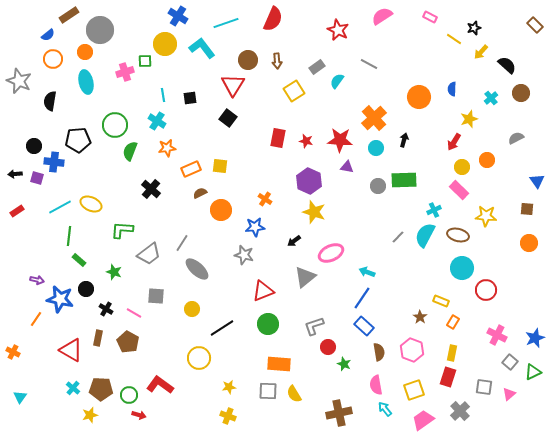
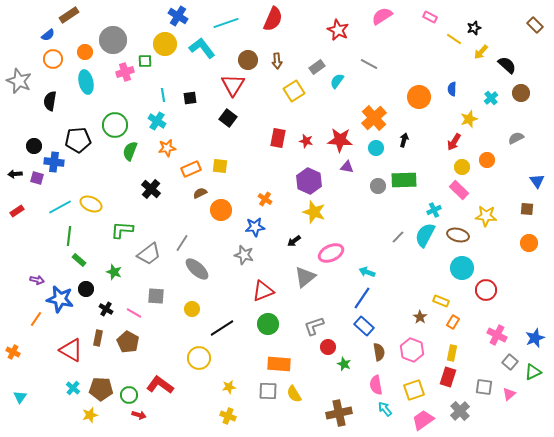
gray circle at (100, 30): moved 13 px right, 10 px down
